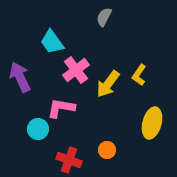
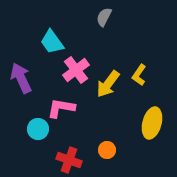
purple arrow: moved 1 px right, 1 px down
